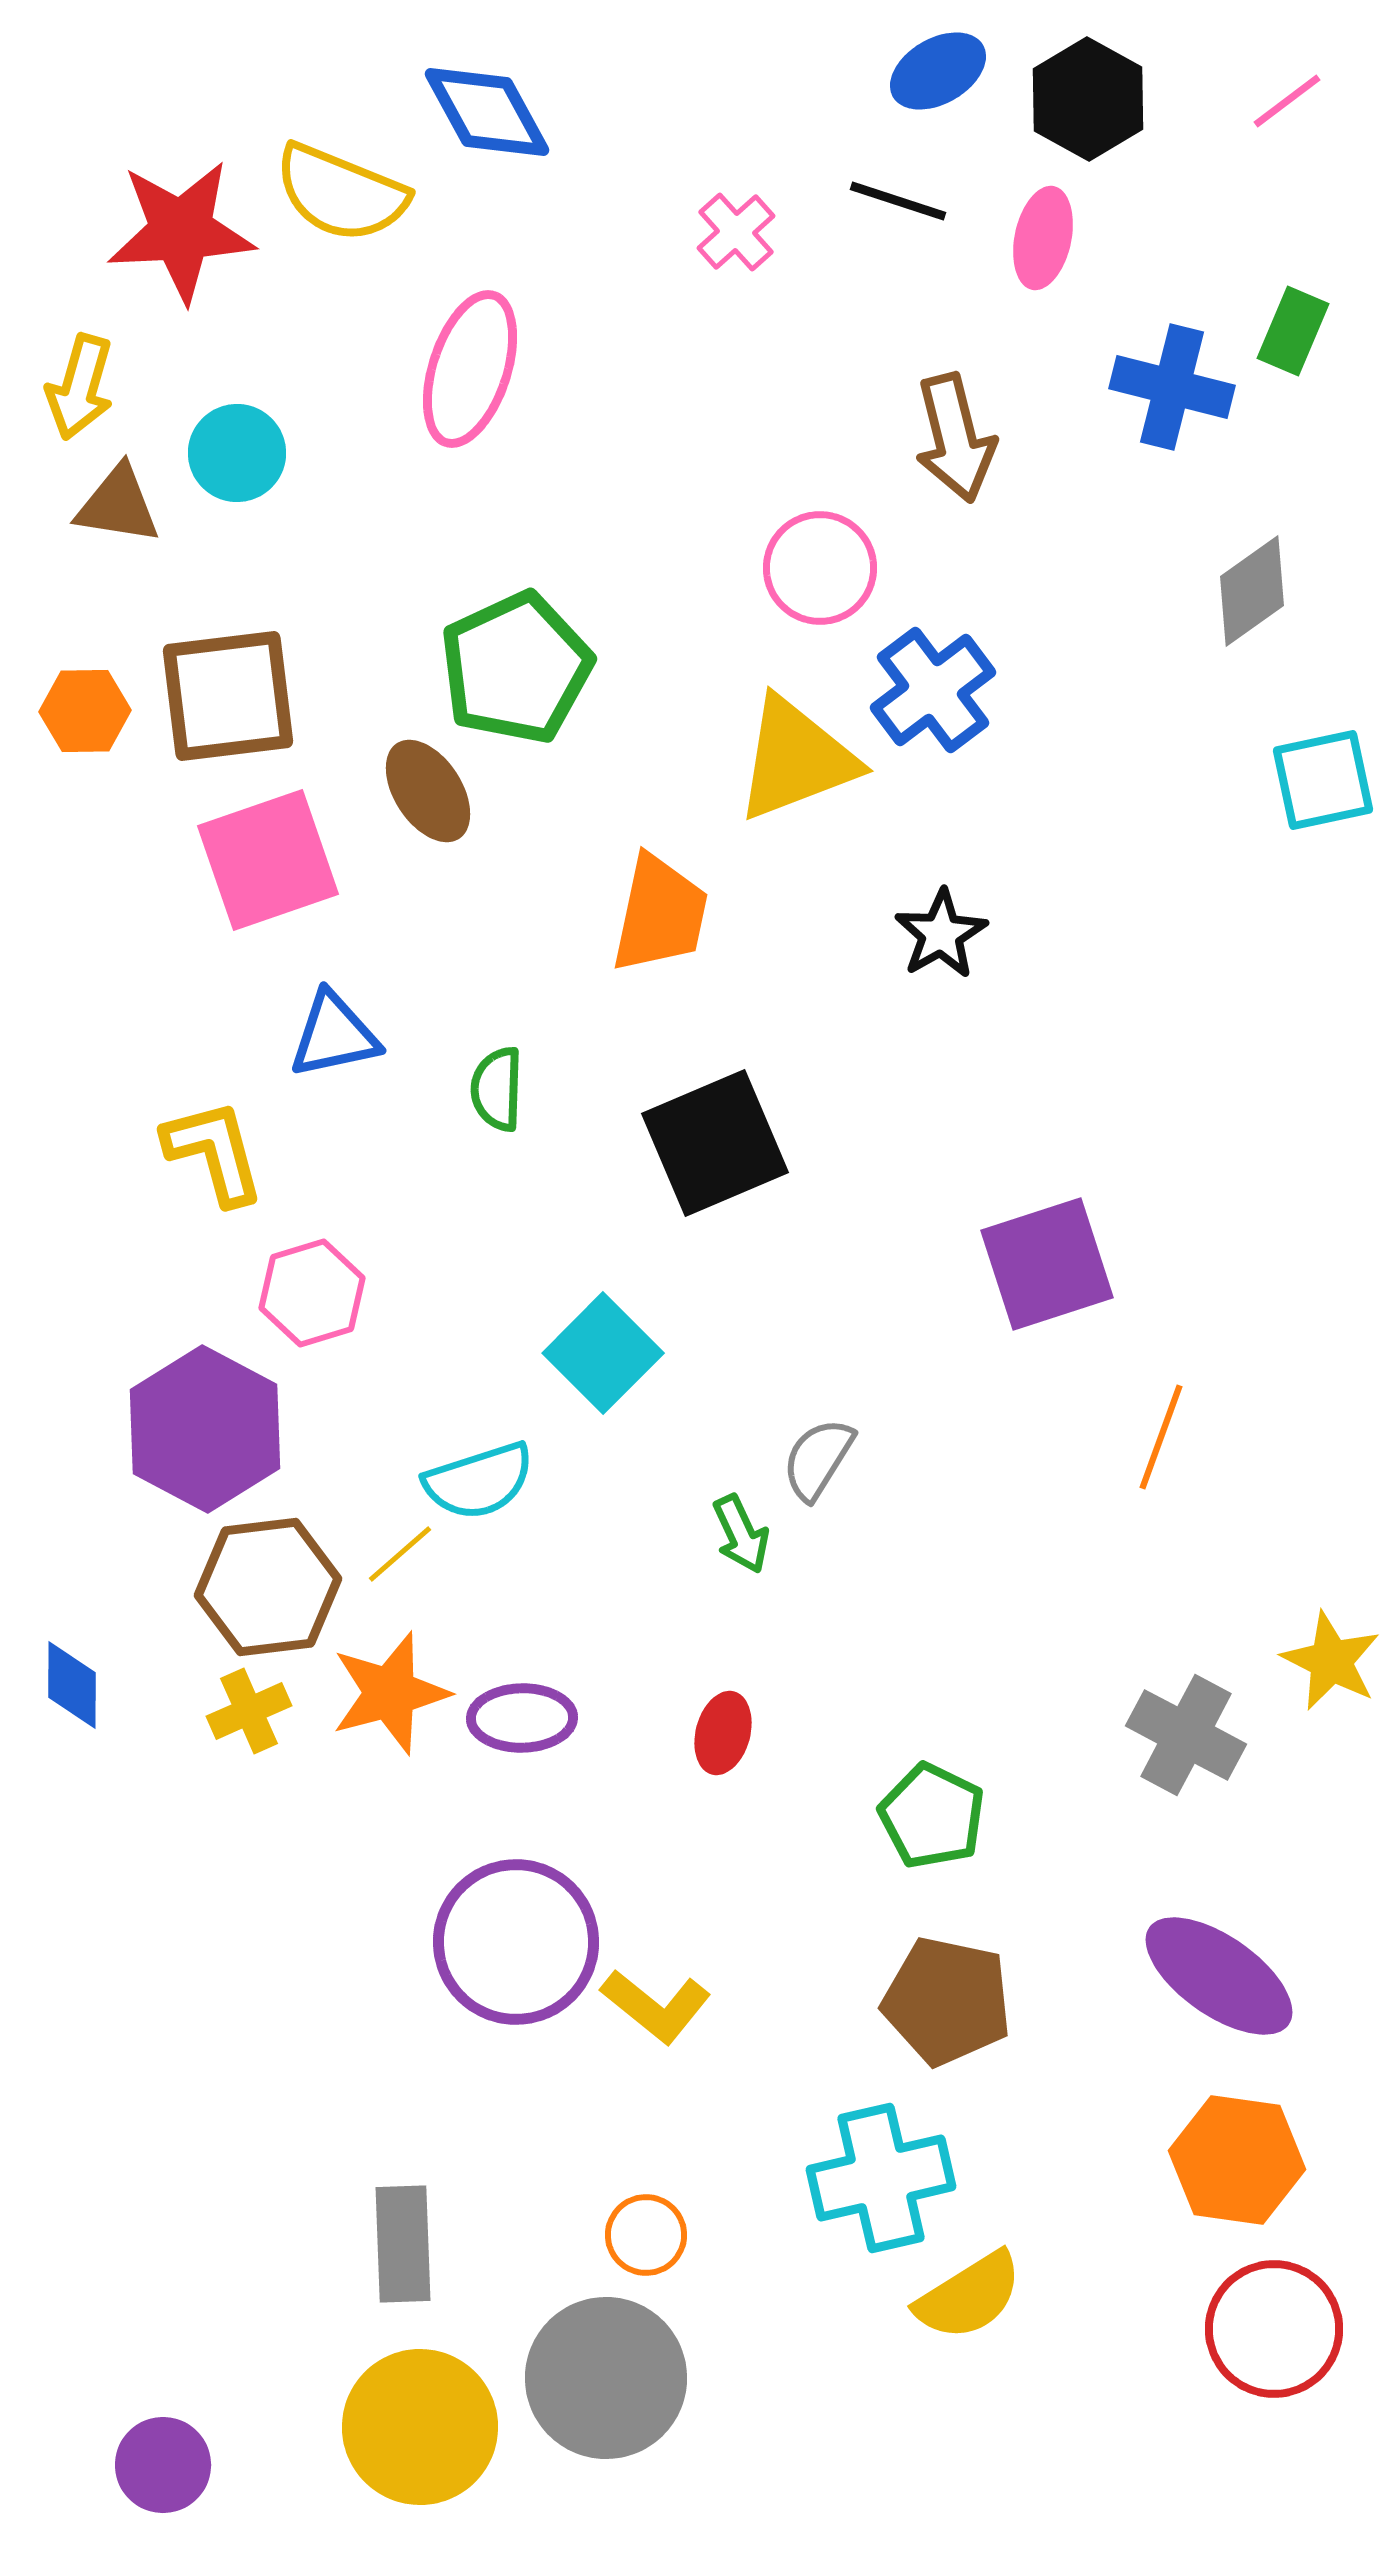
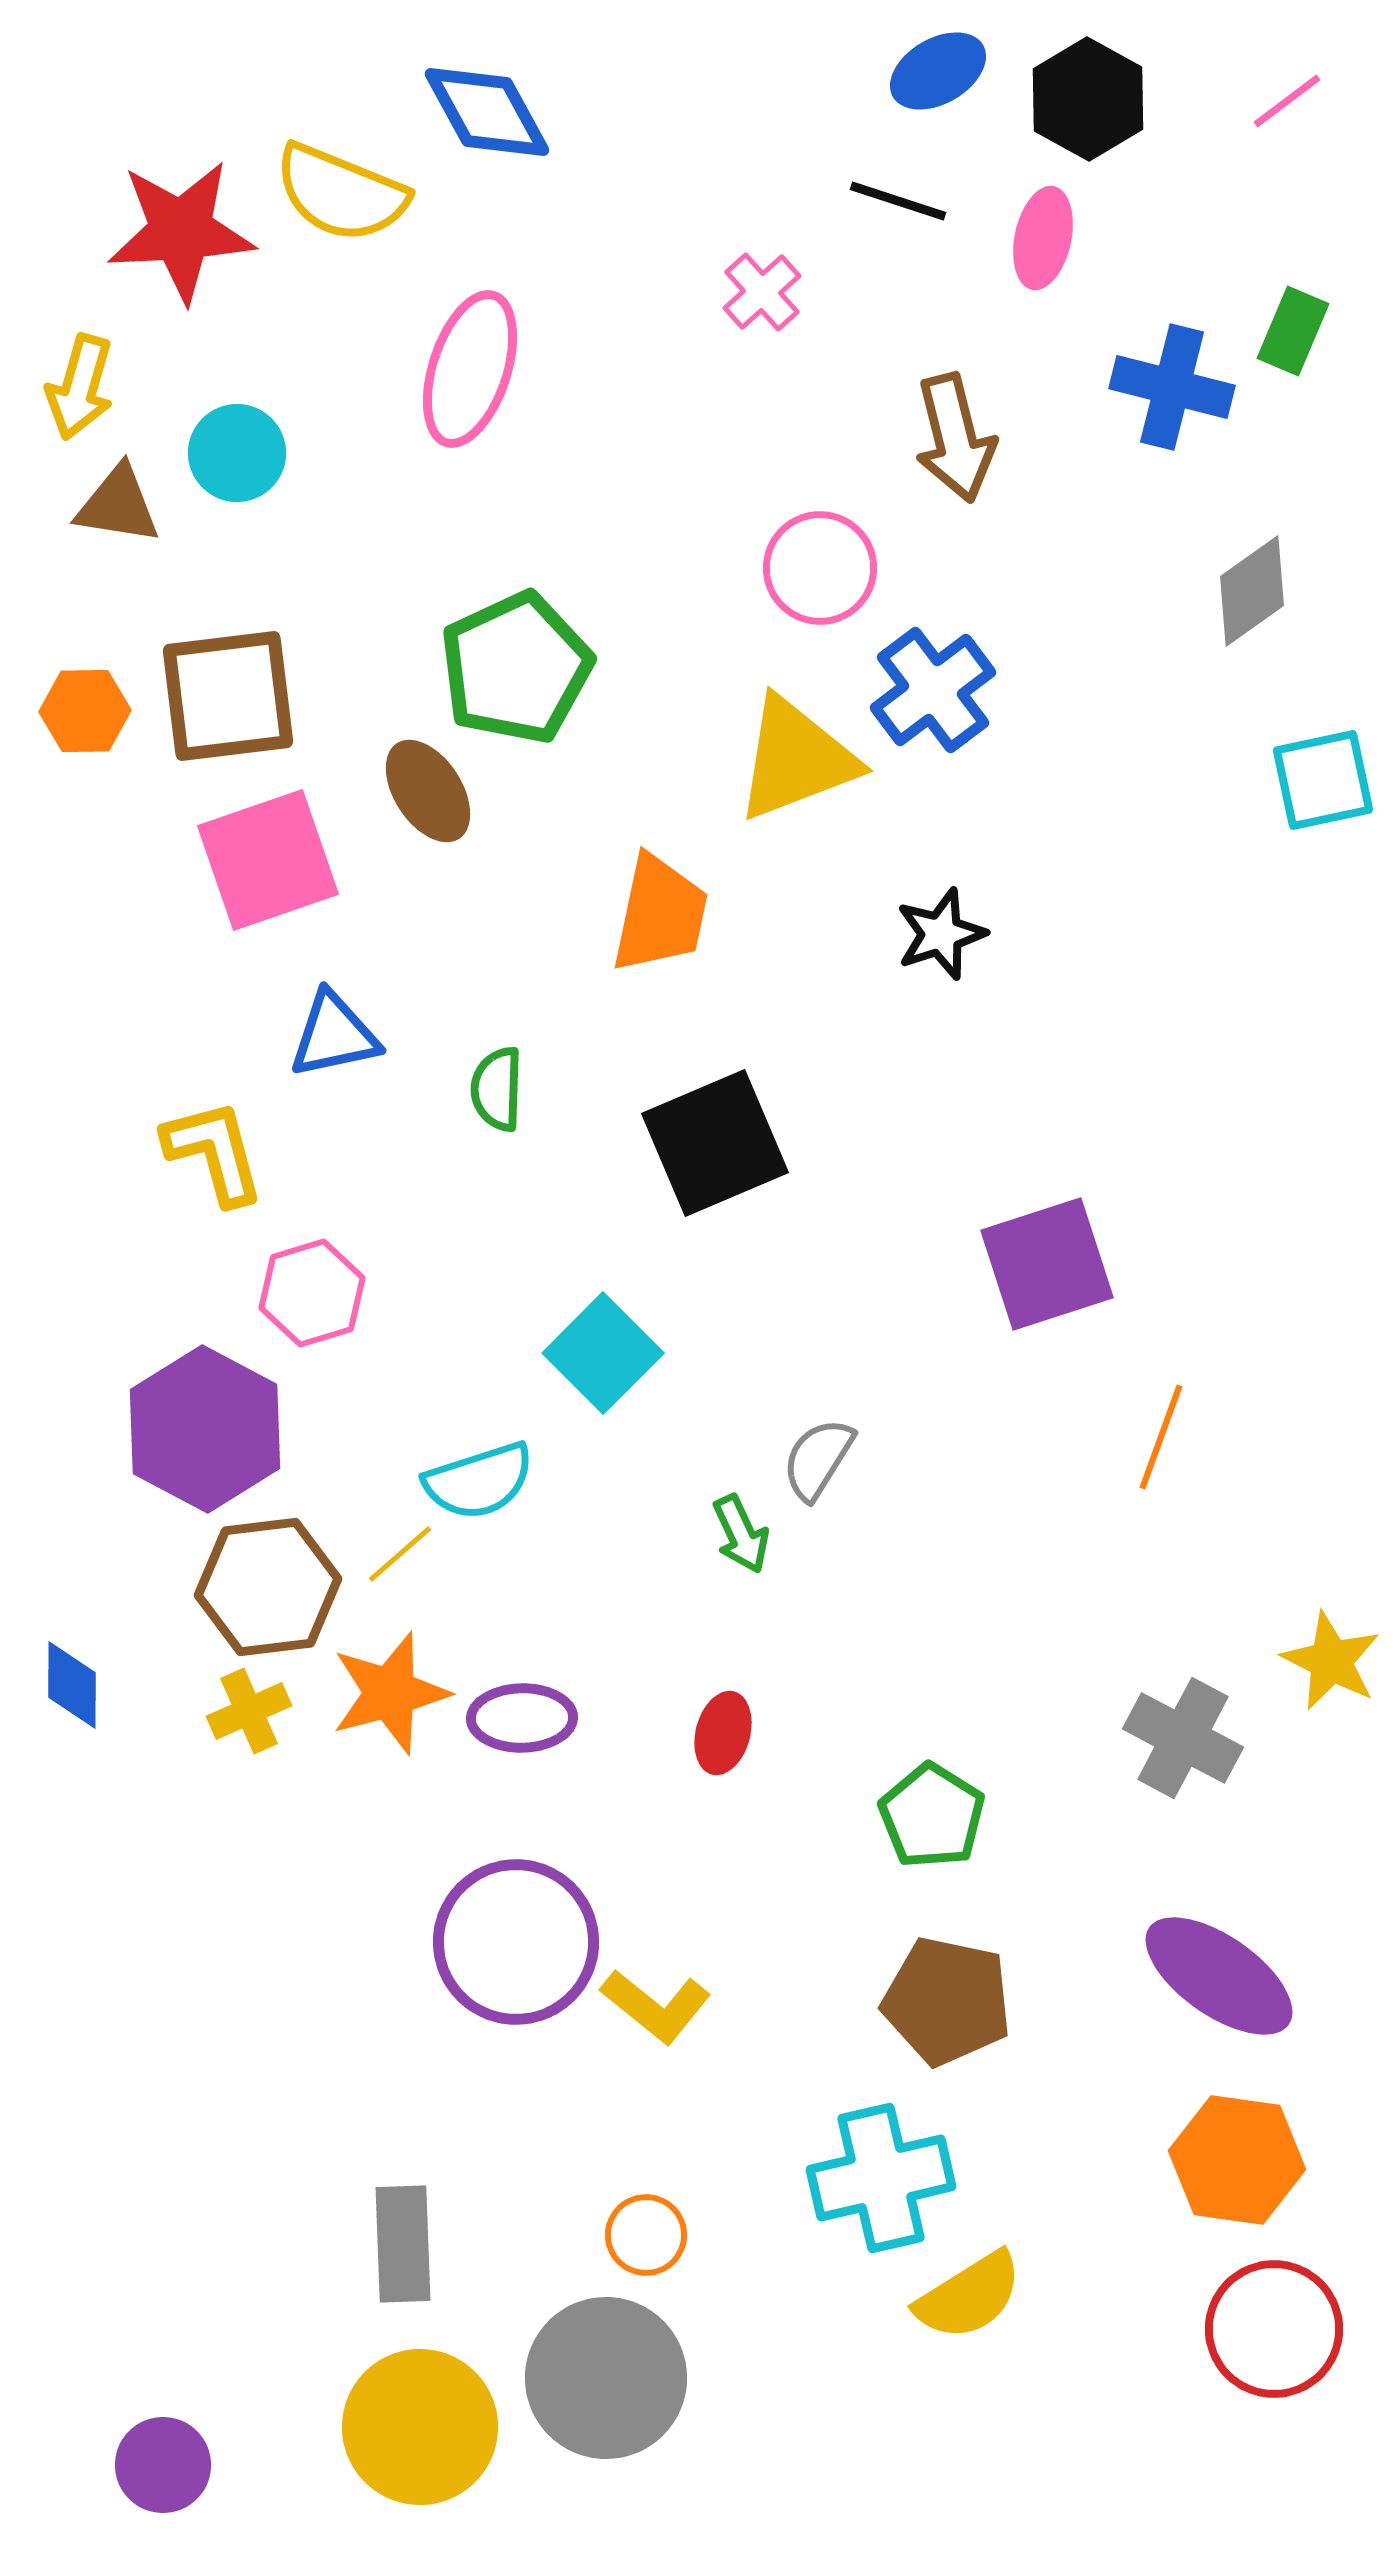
pink cross at (736, 232): moved 26 px right, 60 px down
black star at (941, 934): rotated 12 degrees clockwise
gray cross at (1186, 1735): moved 3 px left, 3 px down
green pentagon at (932, 1816): rotated 6 degrees clockwise
